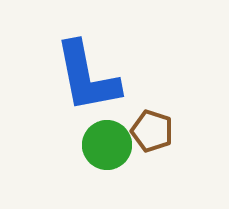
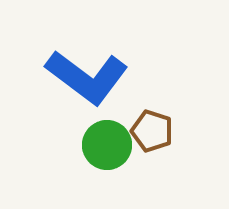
blue L-shape: rotated 42 degrees counterclockwise
